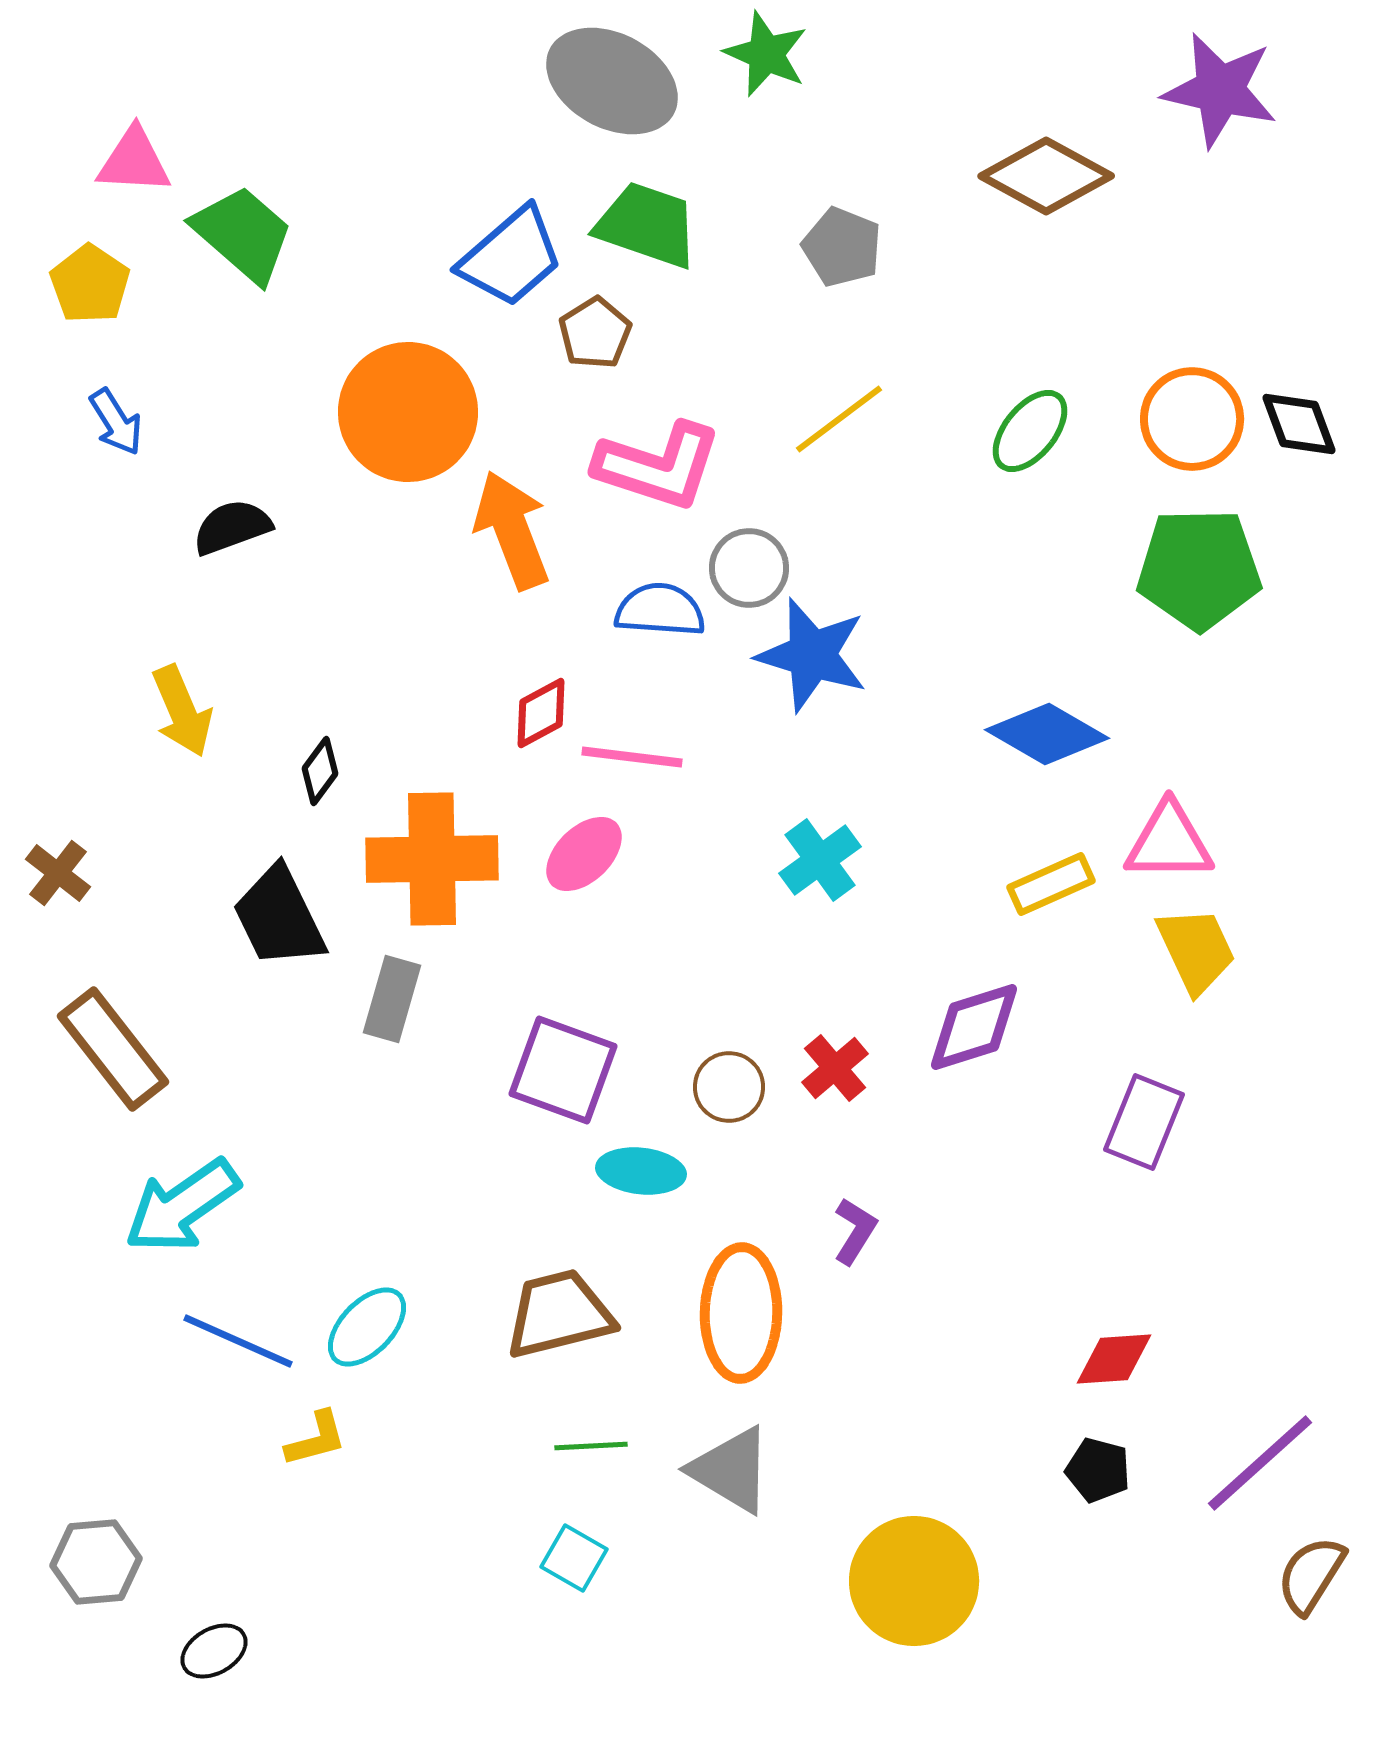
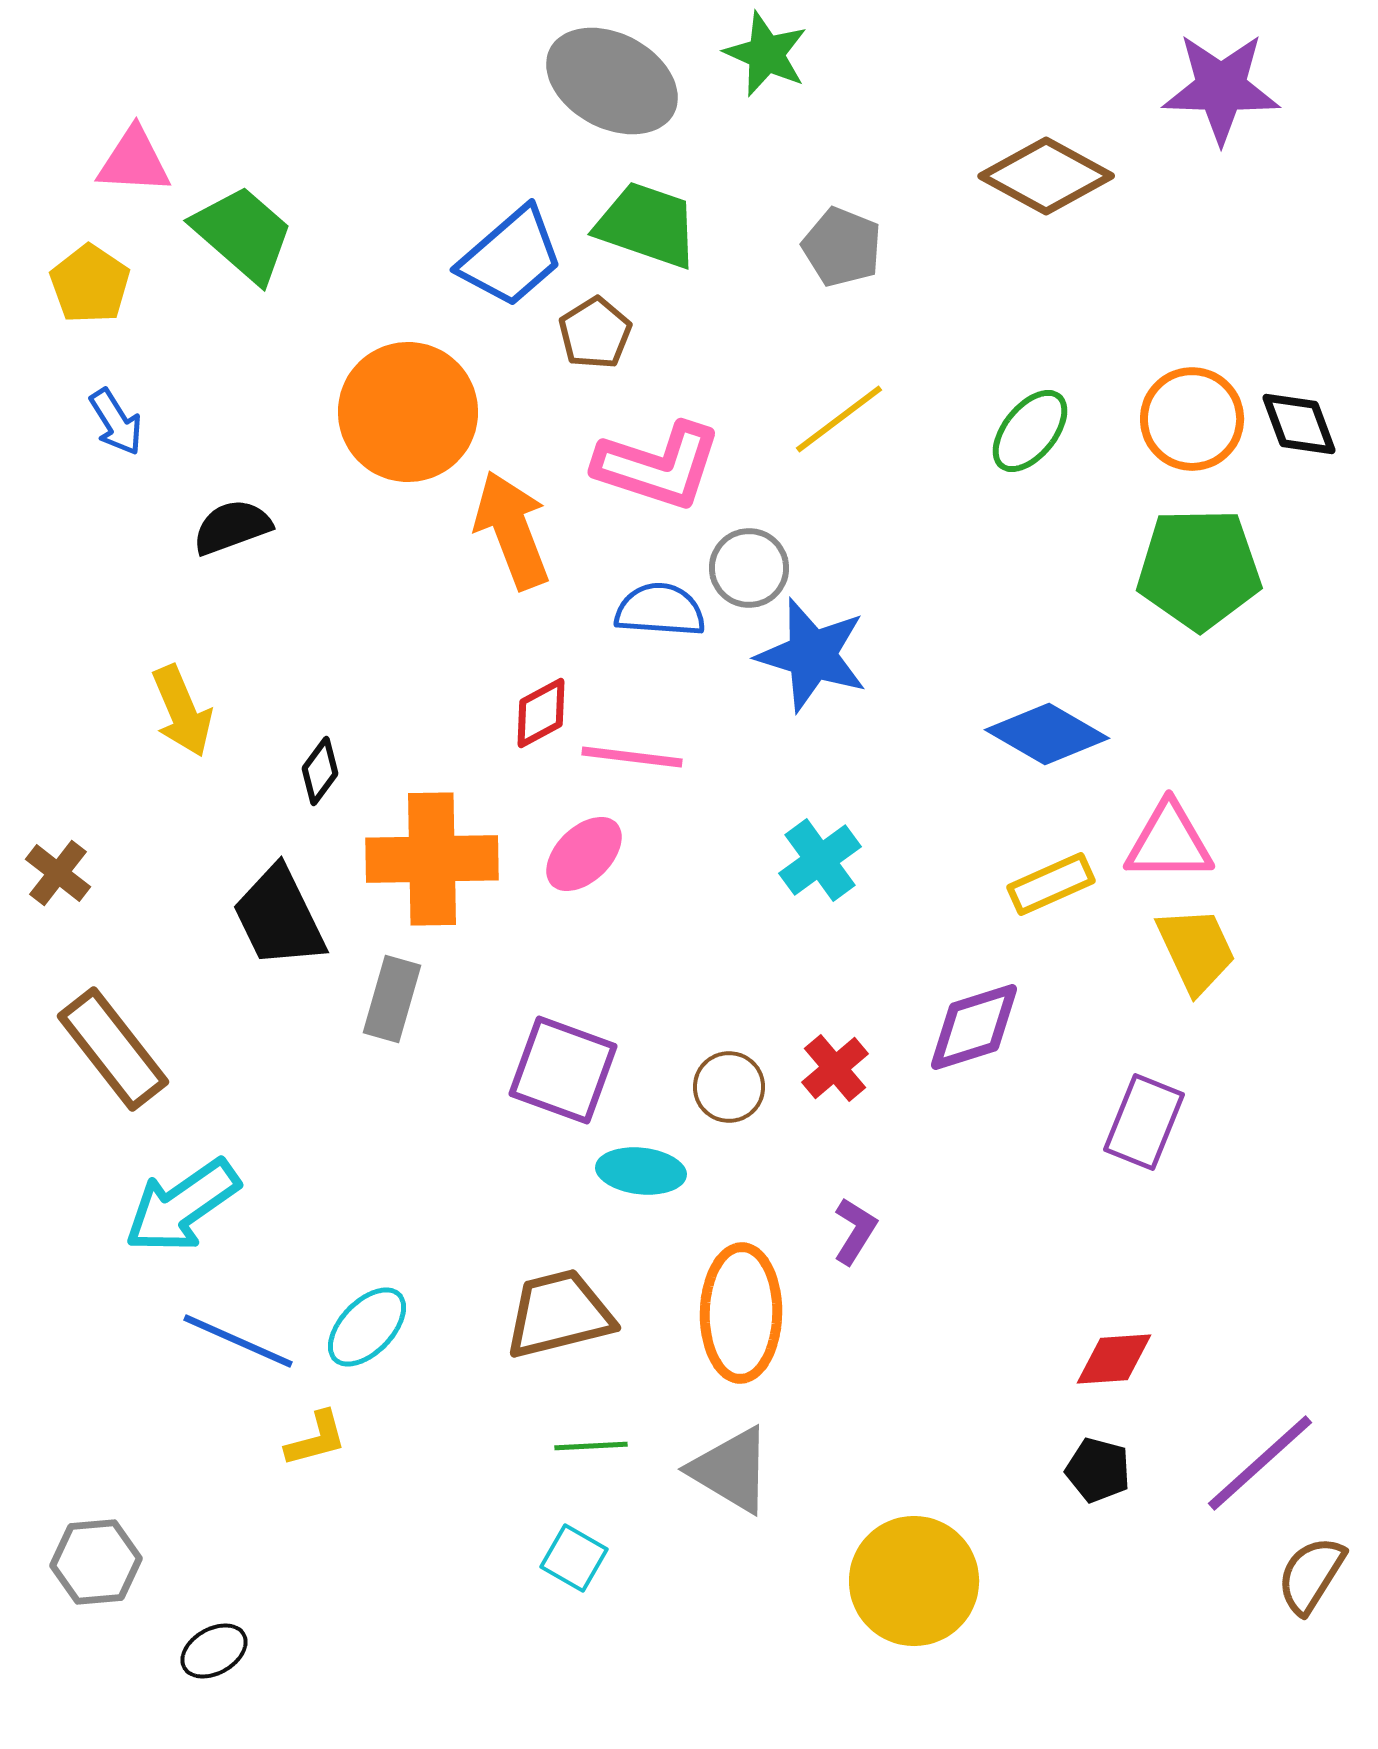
purple star at (1220, 90): moved 1 px right, 2 px up; rotated 11 degrees counterclockwise
